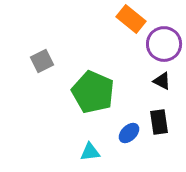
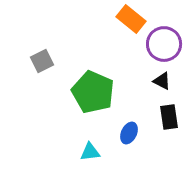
black rectangle: moved 10 px right, 5 px up
blue ellipse: rotated 20 degrees counterclockwise
